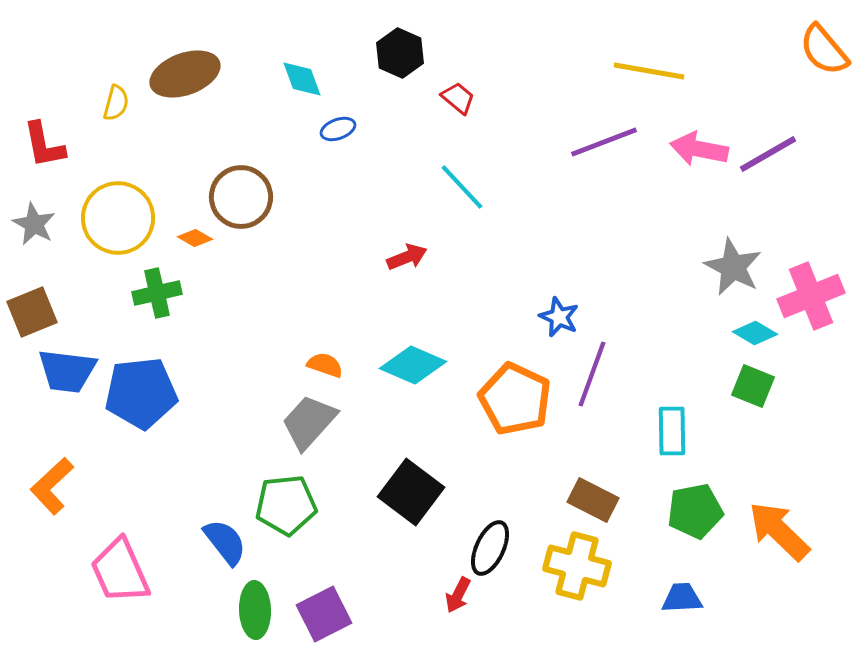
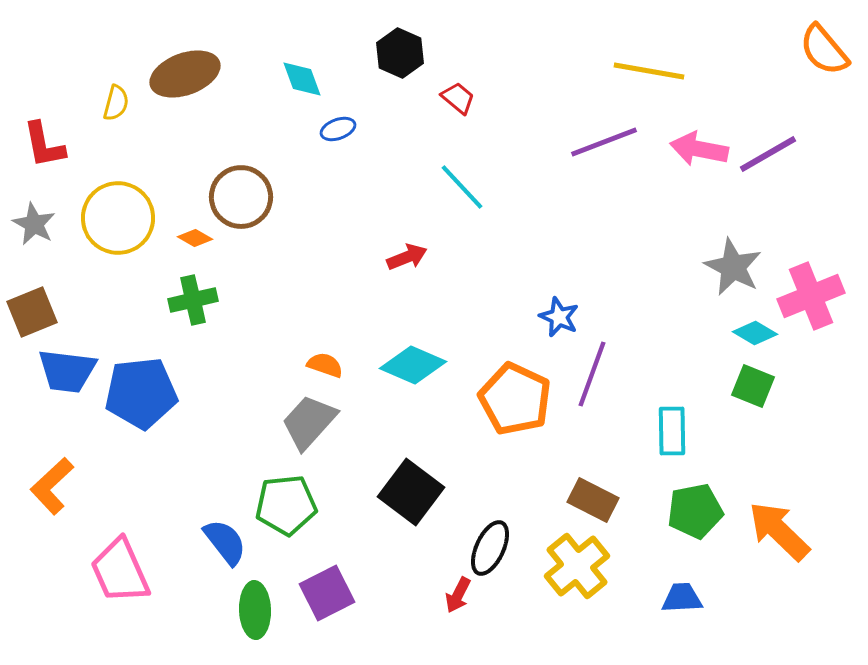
green cross at (157, 293): moved 36 px right, 7 px down
yellow cross at (577, 566): rotated 36 degrees clockwise
purple square at (324, 614): moved 3 px right, 21 px up
